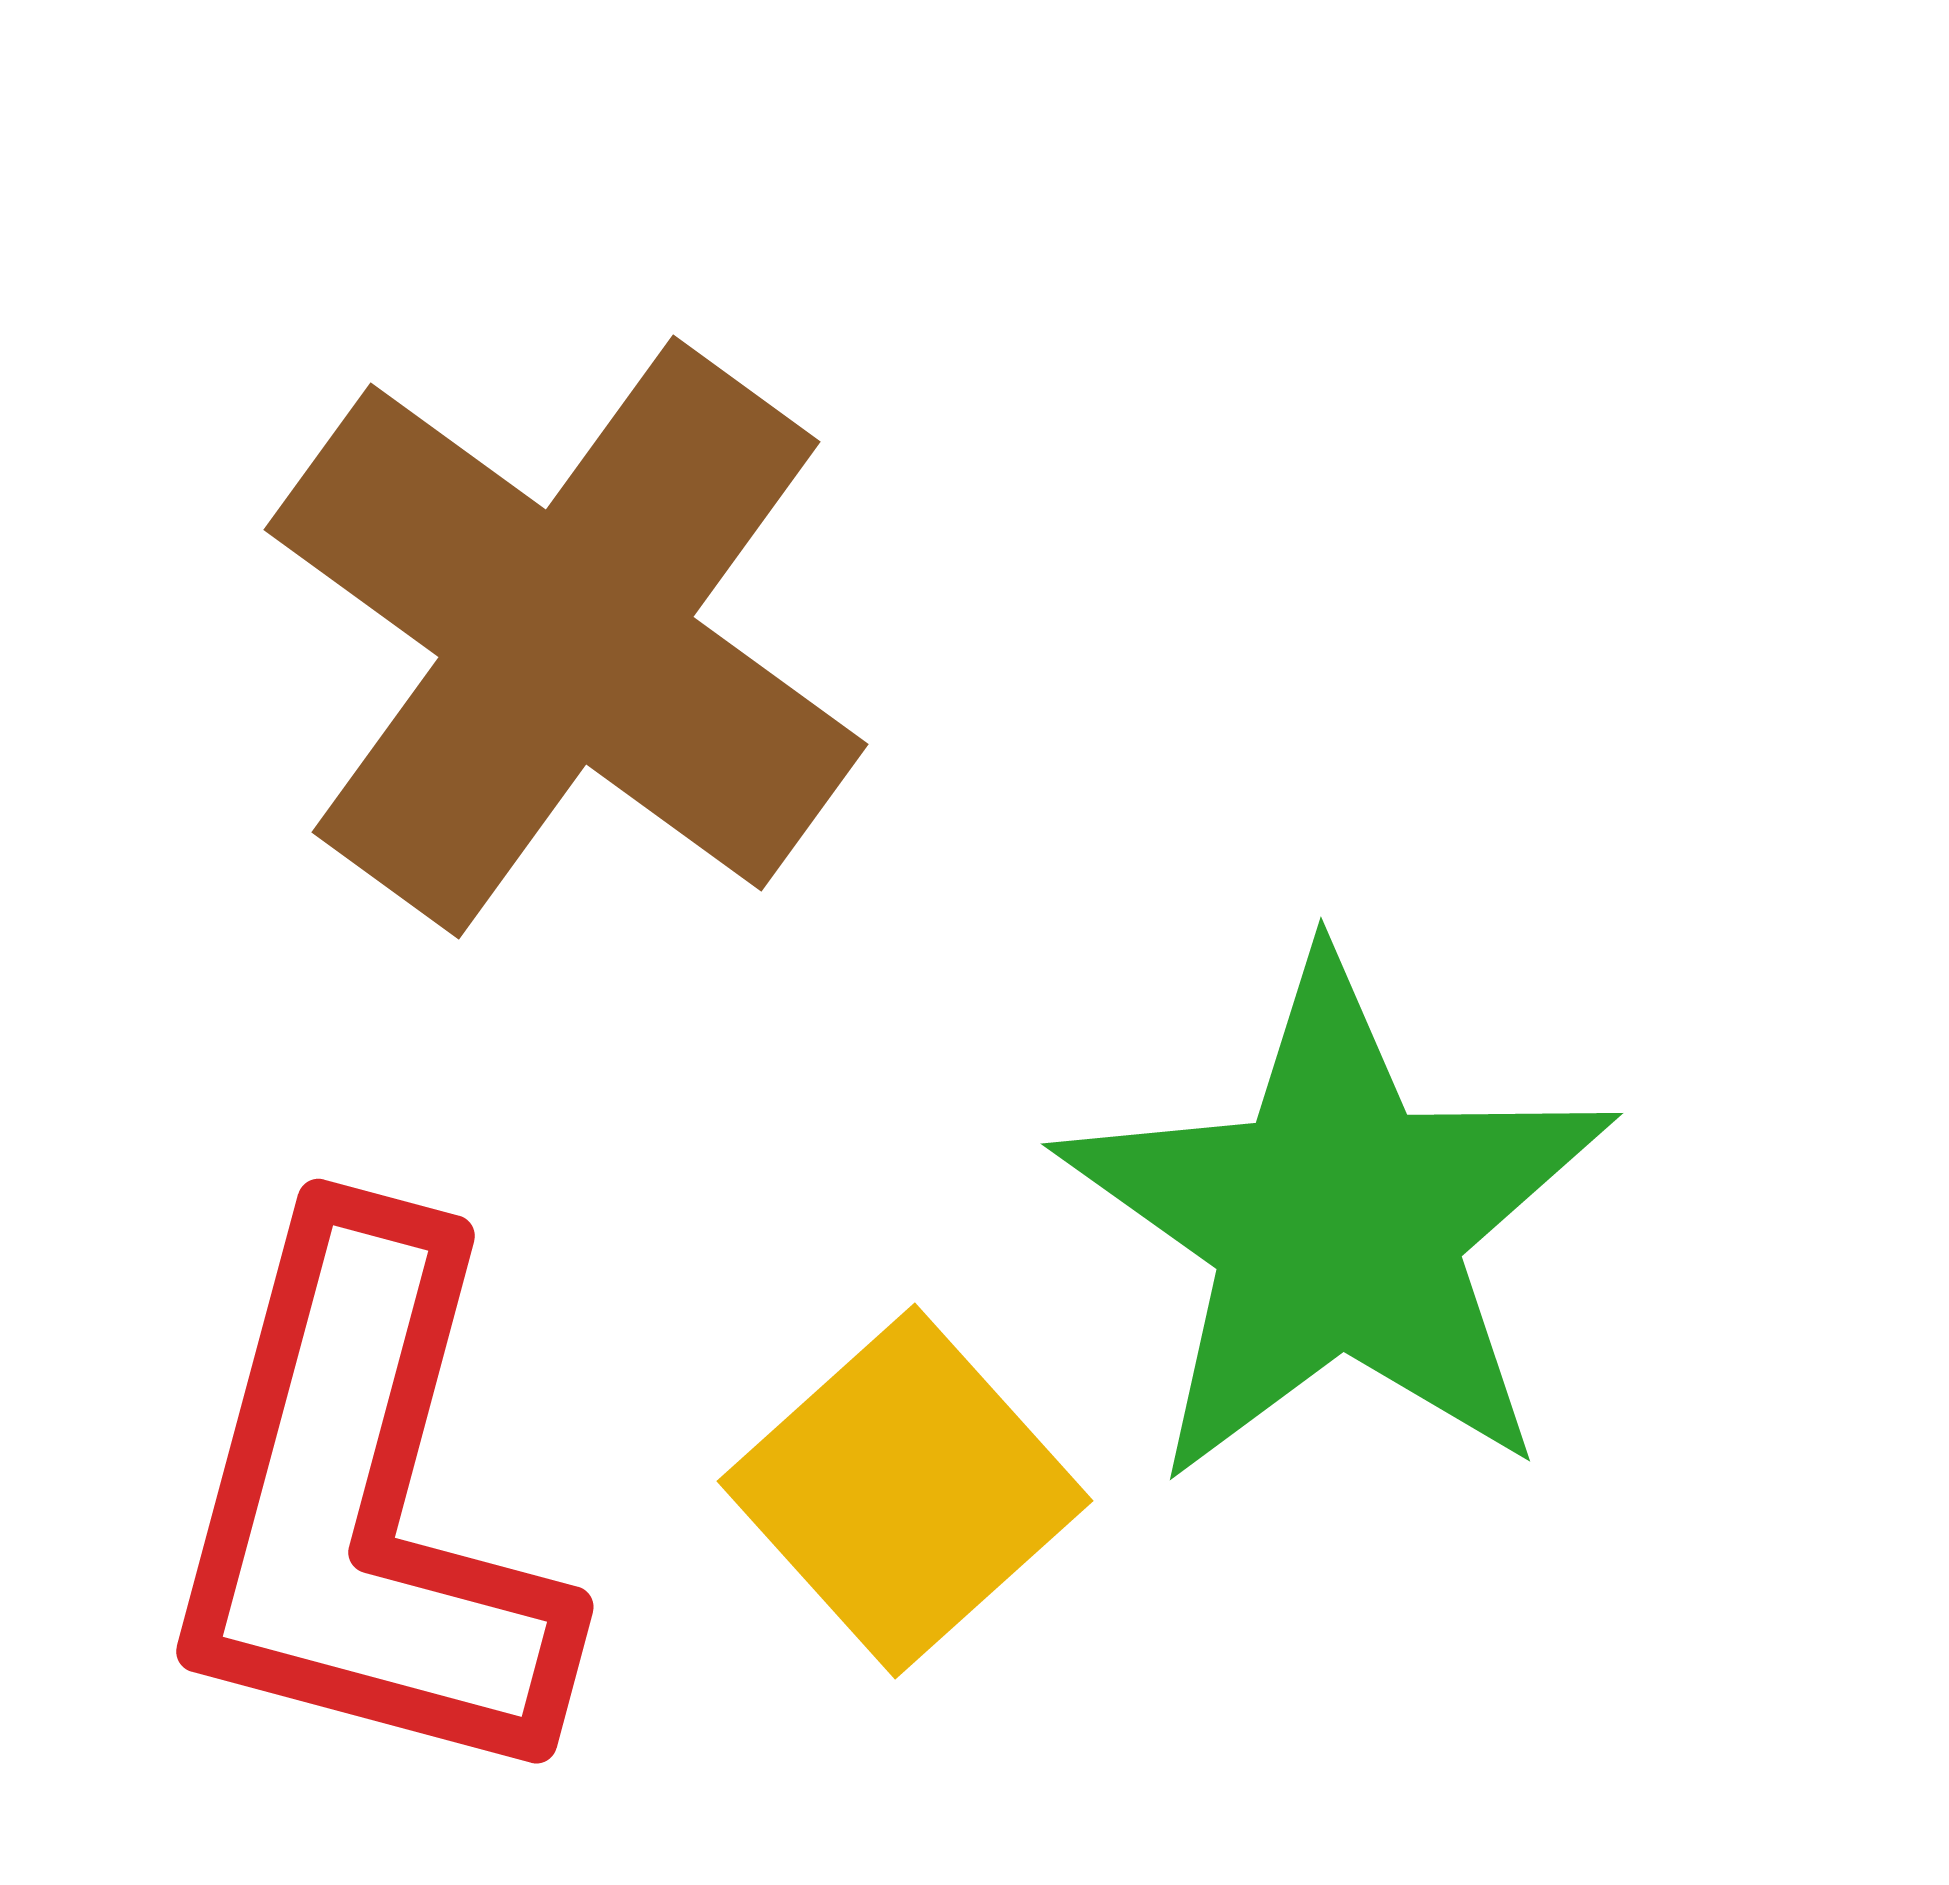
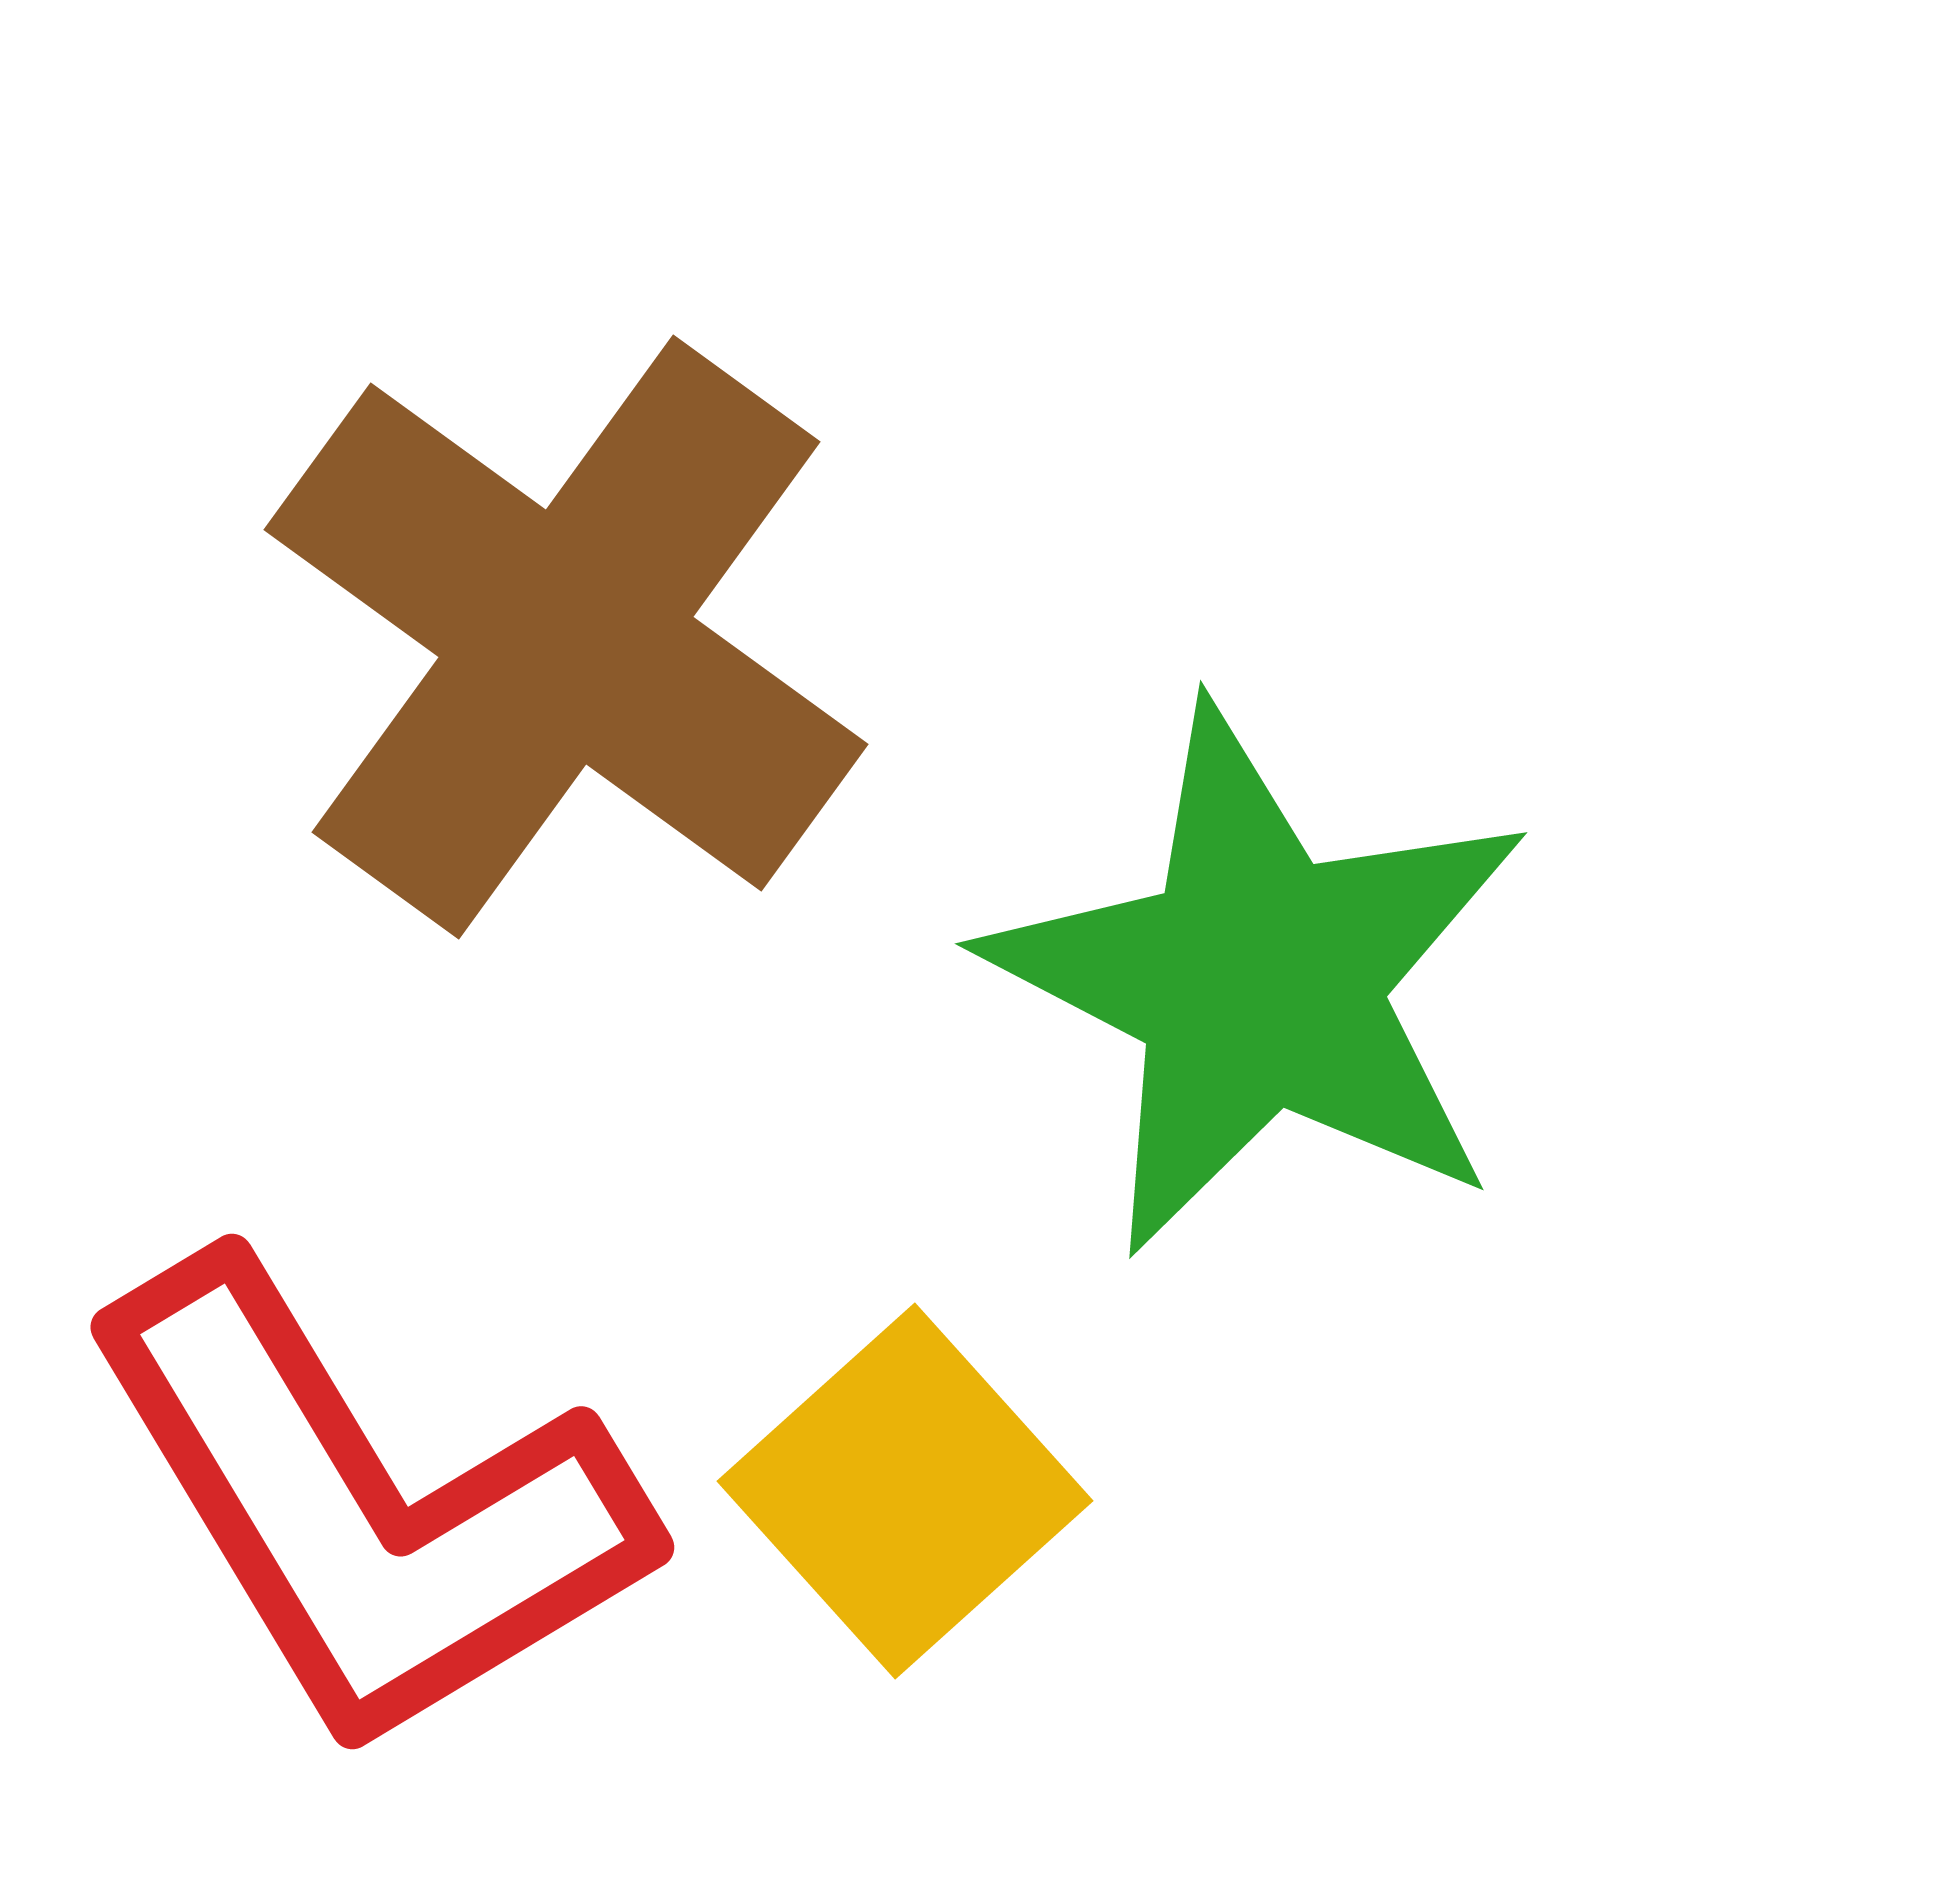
green star: moved 78 px left, 242 px up; rotated 8 degrees counterclockwise
red L-shape: rotated 46 degrees counterclockwise
